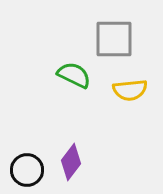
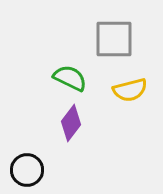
green semicircle: moved 4 px left, 3 px down
yellow semicircle: rotated 8 degrees counterclockwise
purple diamond: moved 39 px up
